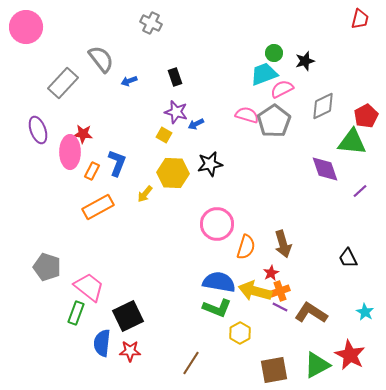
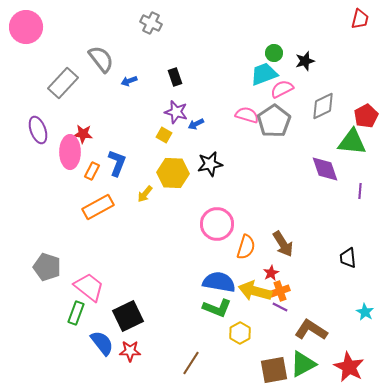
purple line at (360, 191): rotated 42 degrees counterclockwise
brown arrow at (283, 244): rotated 16 degrees counterclockwise
black trapezoid at (348, 258): rotated 20 degrees clockwise
brown L-shape at (311, 313): moved 17 px down
blue semicircle at (102, 343): rotated 136 degrees clockwise
red star at (350, 355): moved 1 px left, 12 px down
green triangle at (317, 365): moved 14 px left, 1 px up
